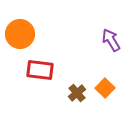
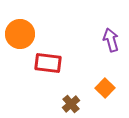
purple arrow: rotated 15 degrees clockwise
red rectangle: moved 8 px right, 7 px up
brown cross: moved 6 px left, 11 px down
